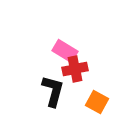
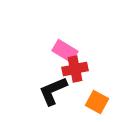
black L-shape: rotated 128 degrees counterclockwise
